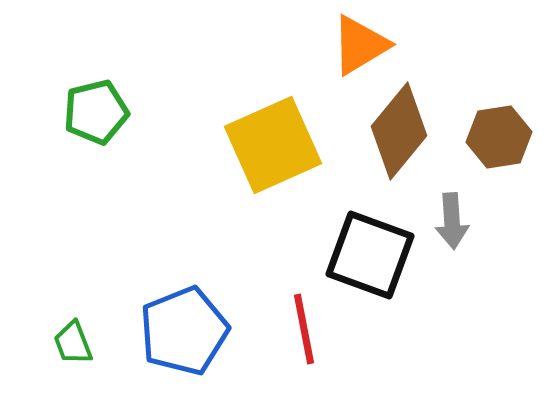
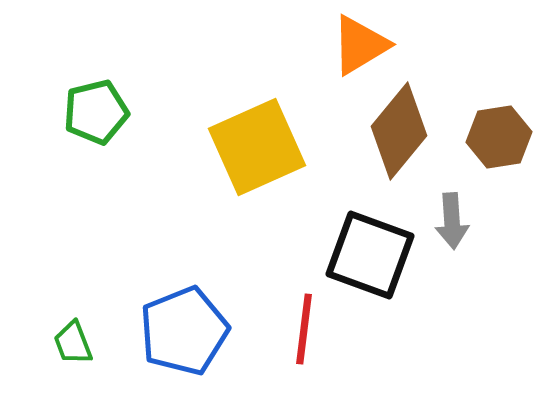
yellow square: moved 16 px left, 2 px down
red line: rotated 18 degrees clockwise
